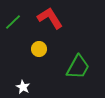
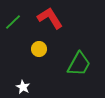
green trapezoid: moved 1 px right, 3 px up
